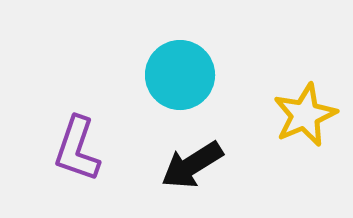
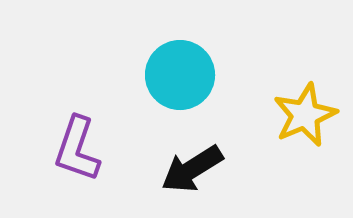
black arrow: moved 4 px down
